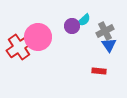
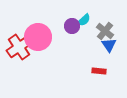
gray cross: rotated 24 degrees counterclockwise
